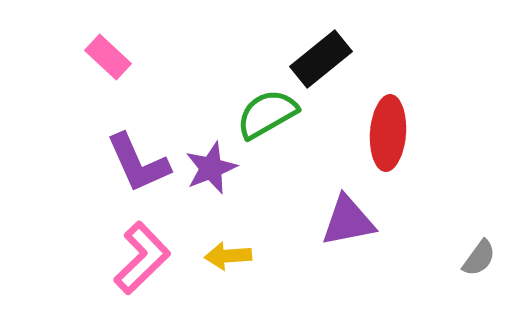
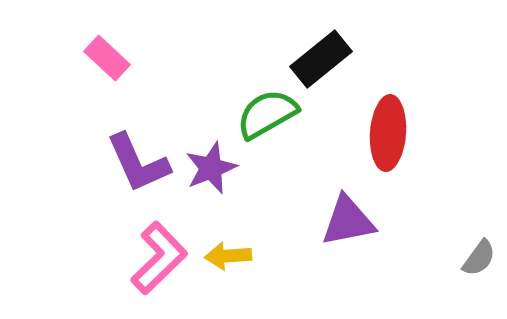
pink rectangle: moved 1 px left, 1 px down
pink L-shape: moved 17 px right
